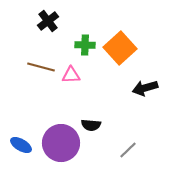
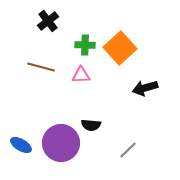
pink triangle: moved 10 px right
